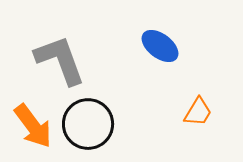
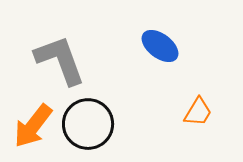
orange arrow: rotated 75 degrees clockwise
